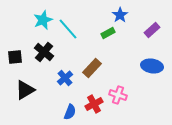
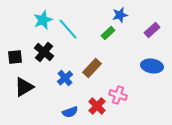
blue star: rotated 21 degrees clockwise
green rectangle: rotated 16 degrees counterclockwise
black triangle: moved 1 px left, 3 px up
red cross: moved 3 px right, 2 px down; rotated 18 degrees counterclockwise
blue semicircle: rotated 49 degrees clockwise
